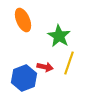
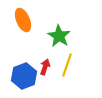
yellow line: moved 2 px left, 2 px down
red arrow: rotated 84 degrees counterclockwise
blue hexagon: moved 2 px up
